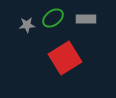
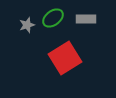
gray star: rotated 14 degrees counterclockwise
